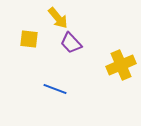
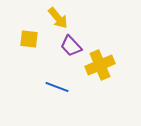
purple trapezoid: moved 3 px down
yellow cross: moved 21 px left
blue line: moved 2 px right, 2 px up
